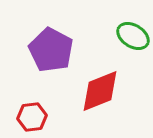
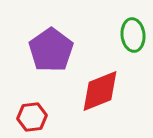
green ellipse: moved 1 px up; rotated 52 degrees clockwise
purple pentagon: rotated 9 degrees clockwise
